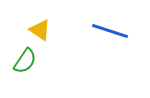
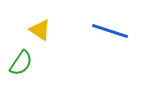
green semicircle: moved 4 px left, 2 px down
